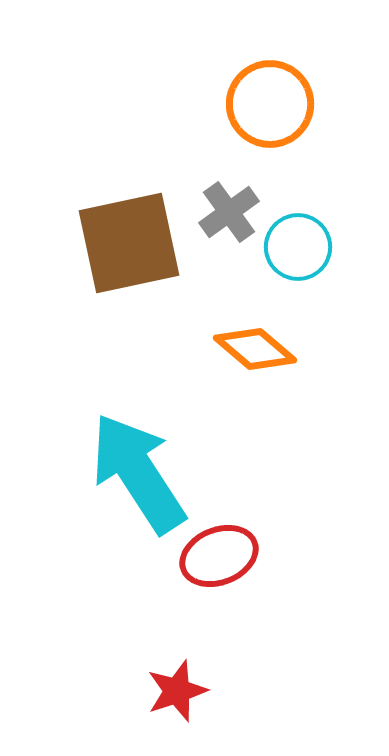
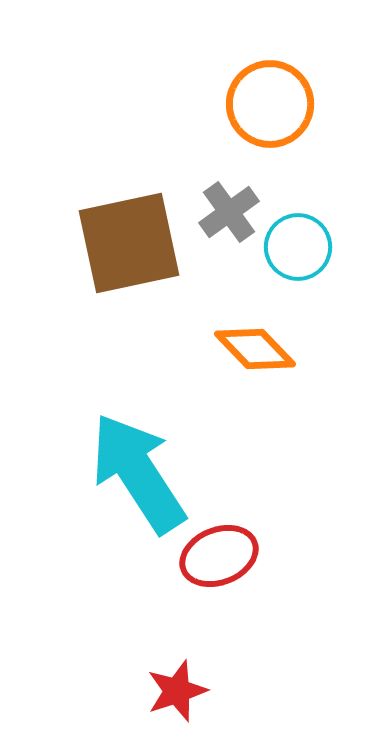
orange diamond: rotated 6 degrees clockwise
